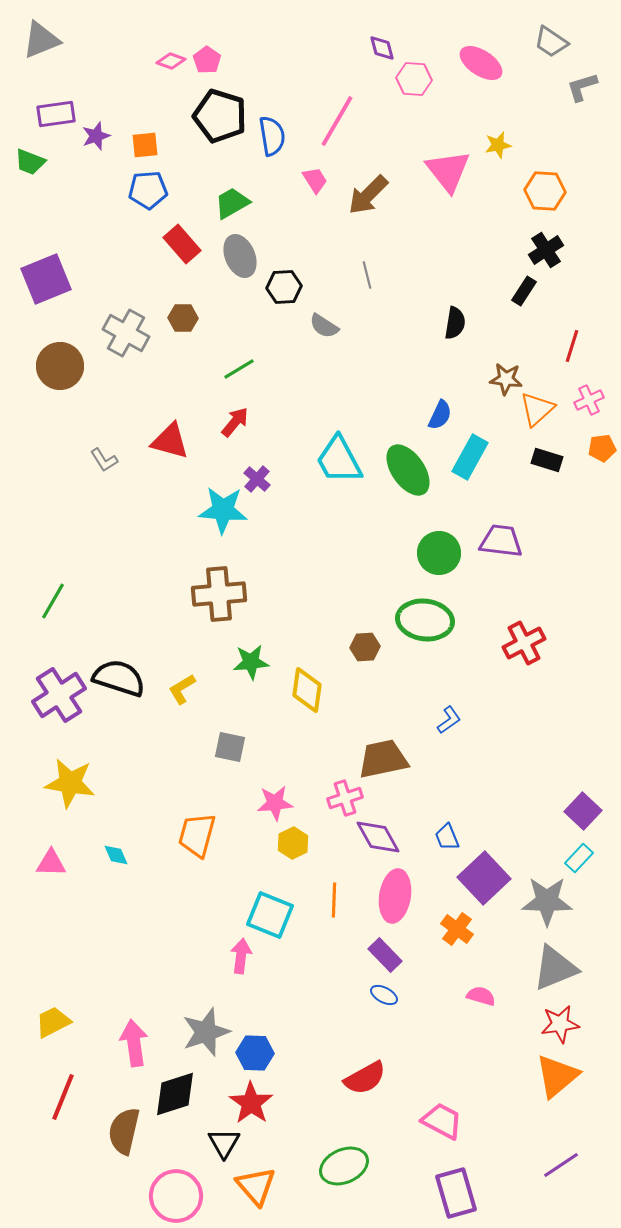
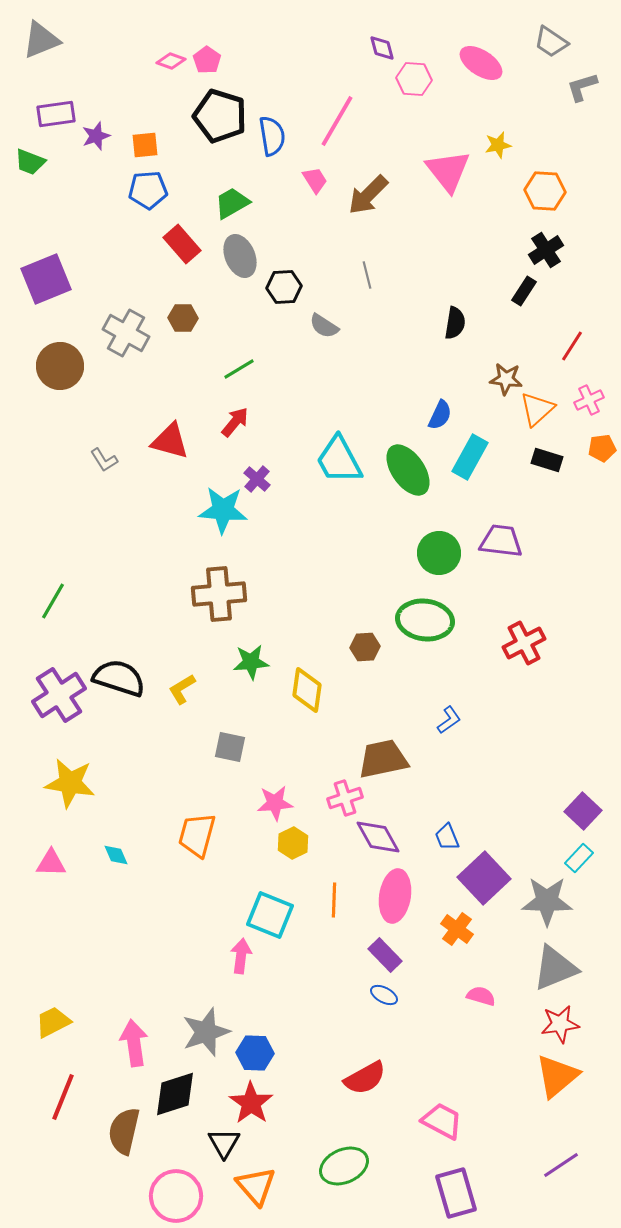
red line at (572, 346): rotated 16 degrees clockwise
